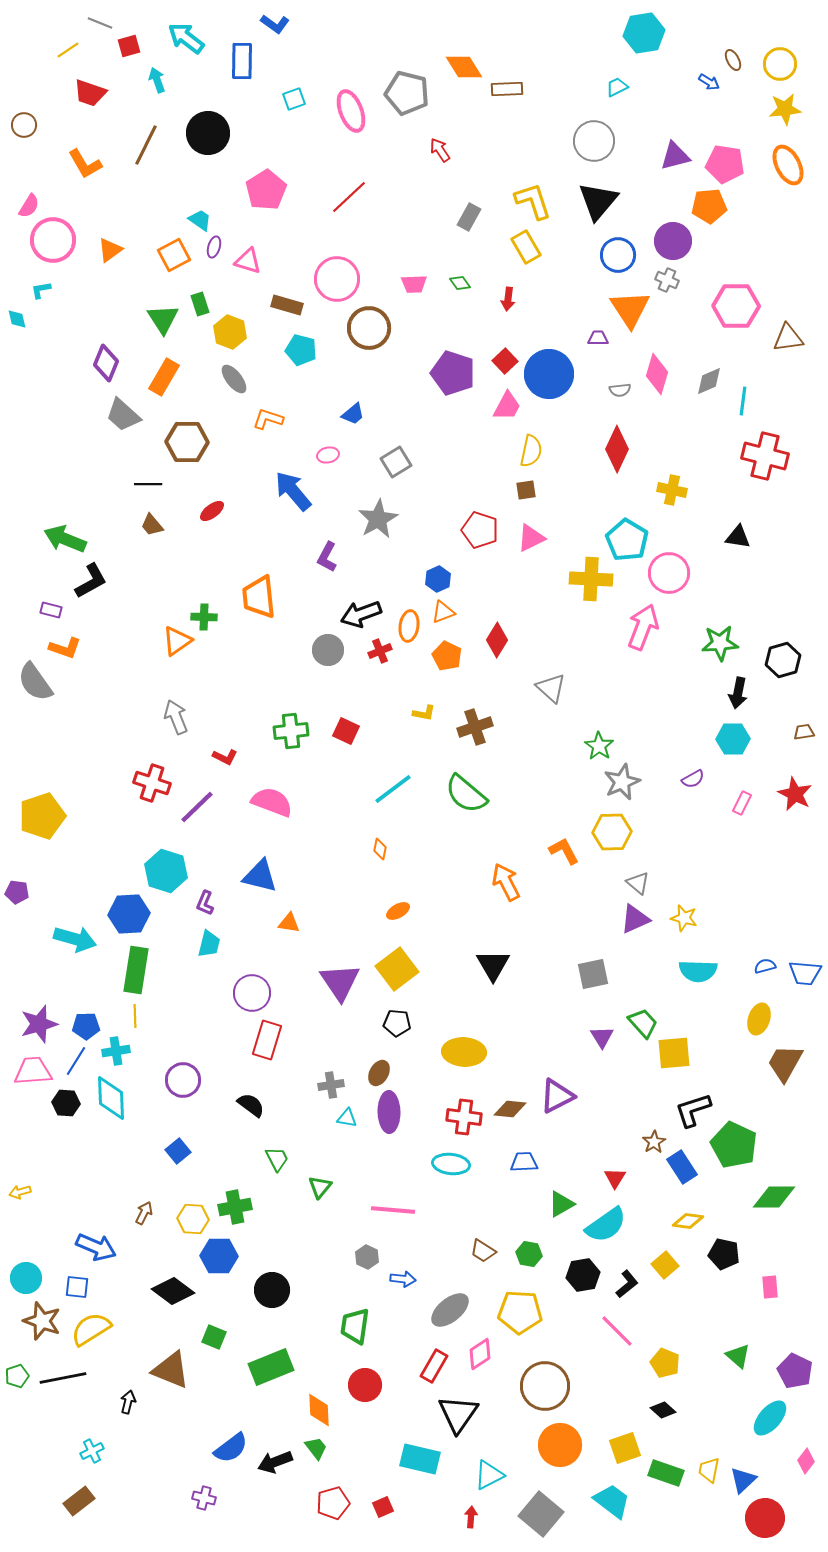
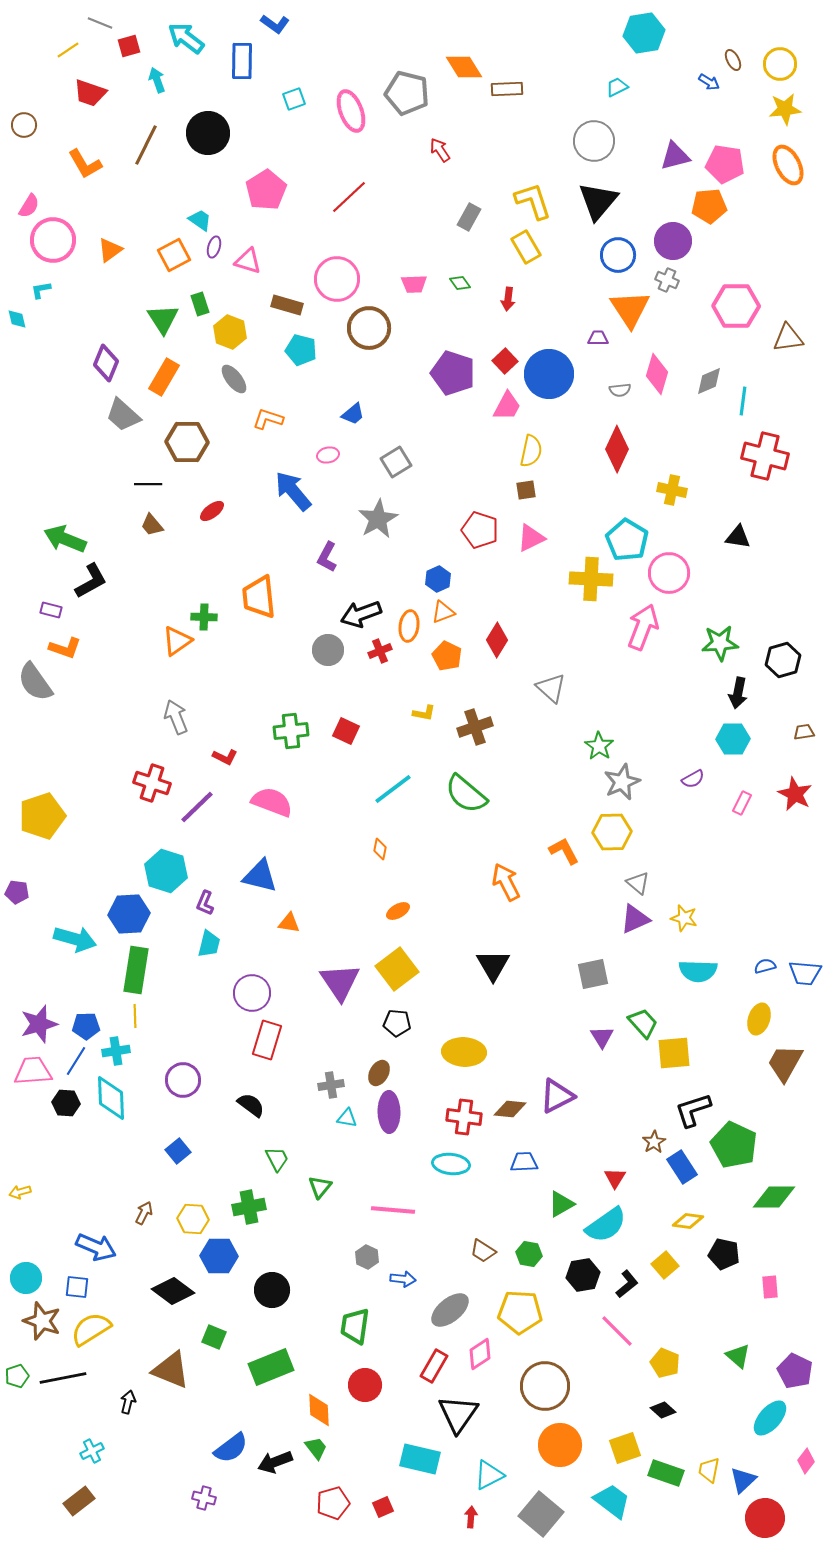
green cross at (235, 1207): moved 14 px right
